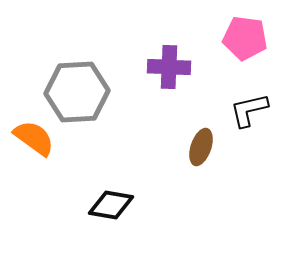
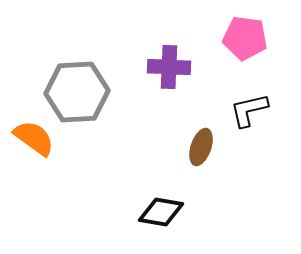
black diamond: moved 50 px right, 7 px down
